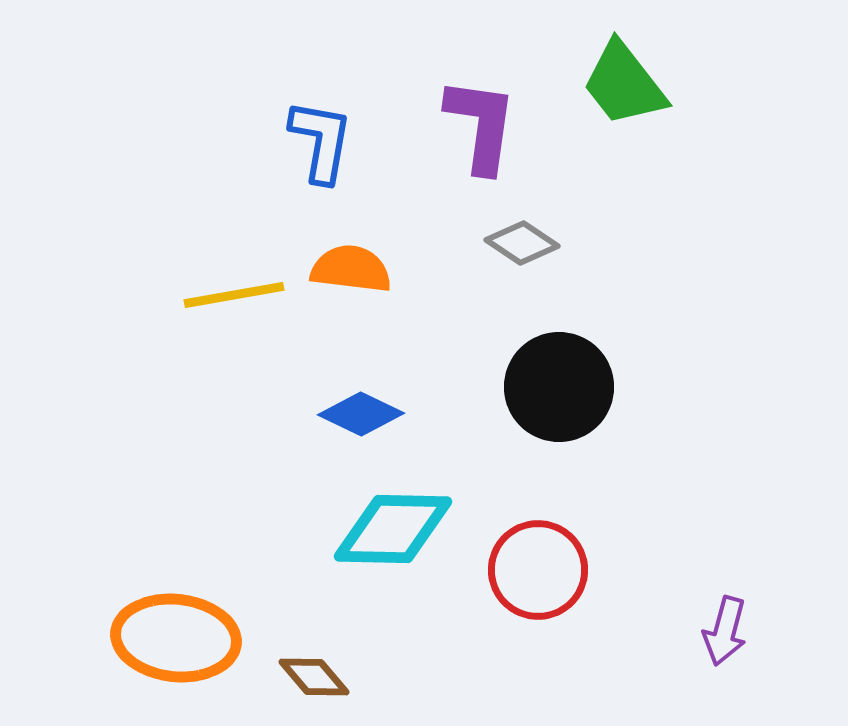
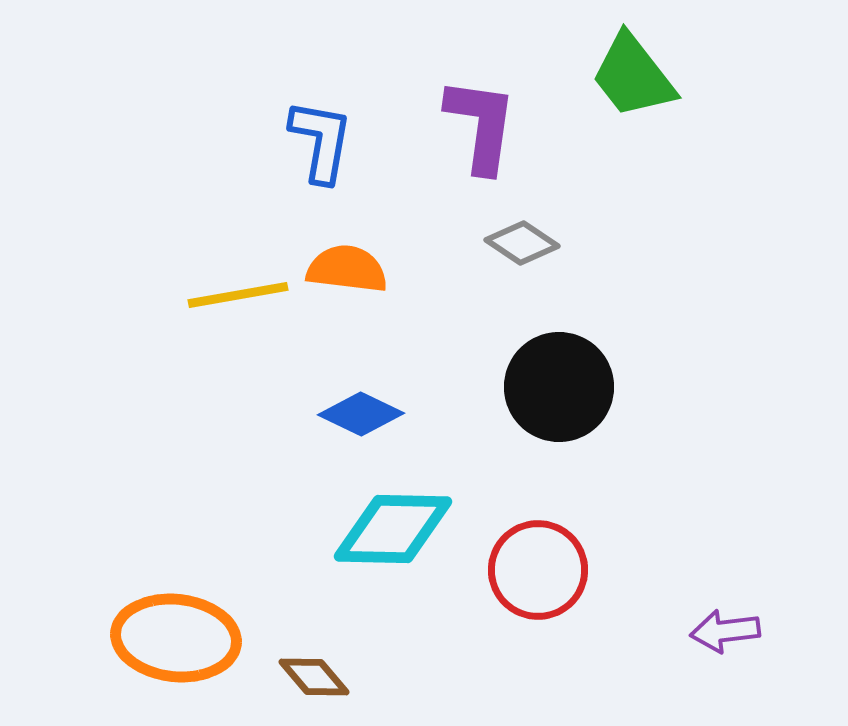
green trapezoid: moved 9 px right, 8 px up
orange semicircle: moved 4 px left
yellow line: moved 4 px right
purple arrow: rotated 68 degrees clockwise
